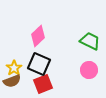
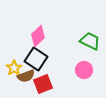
black square: moved 3 px left, 5 px up; rotated 10 degrees clockwise
pink circle: moved 5 px left
brown semicircle: moved 14 px right, 5 px up
